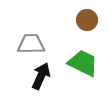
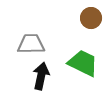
brown circle: moved 4 px right, 2 px up
black arrow: rotated 12 degrees counterclockwise
